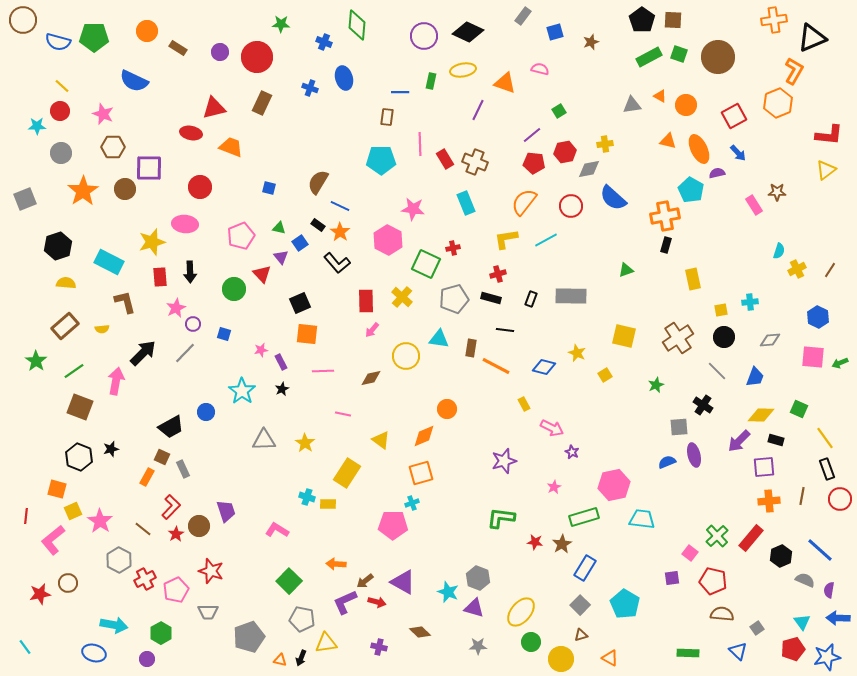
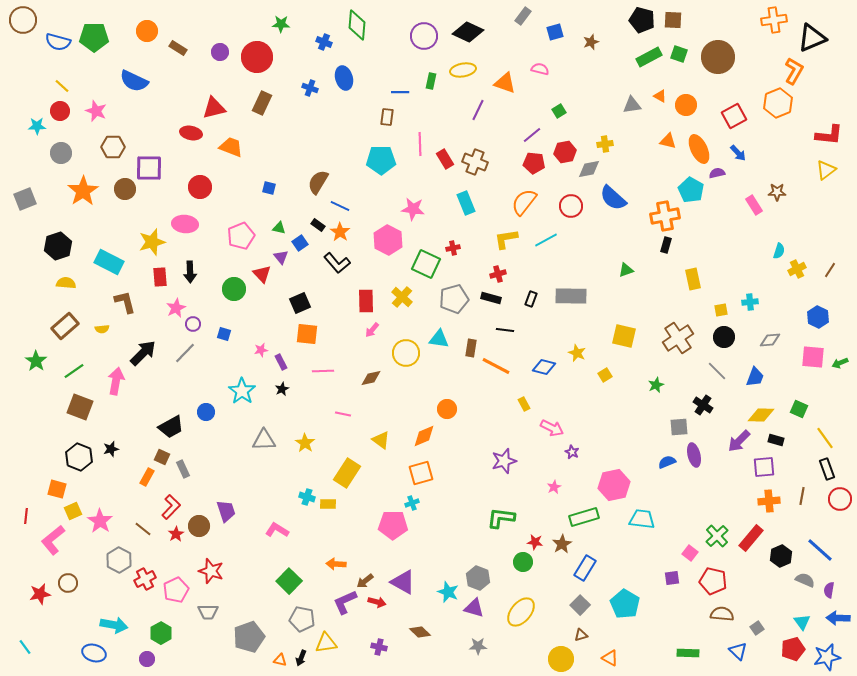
black pentagon at (642, 20): rotated 20 degrees counterclockwise
pink star at (103, 114): moved 7 px left, 3 px up
yellow circle at (406, 356): moved 3 px up
green circle at (531, 642): moved 8 px left, 80 px up
